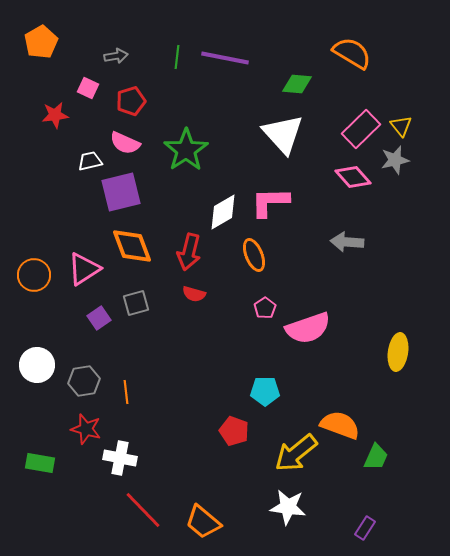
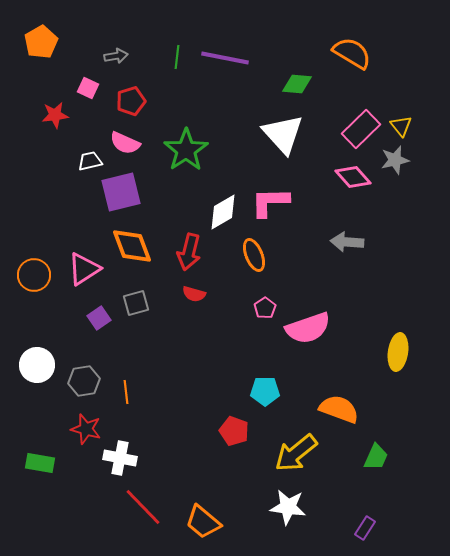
orange semicircle at (340, 425): moved 1 px left, 16 px up
red line at (143, 510): moved 3 px up
